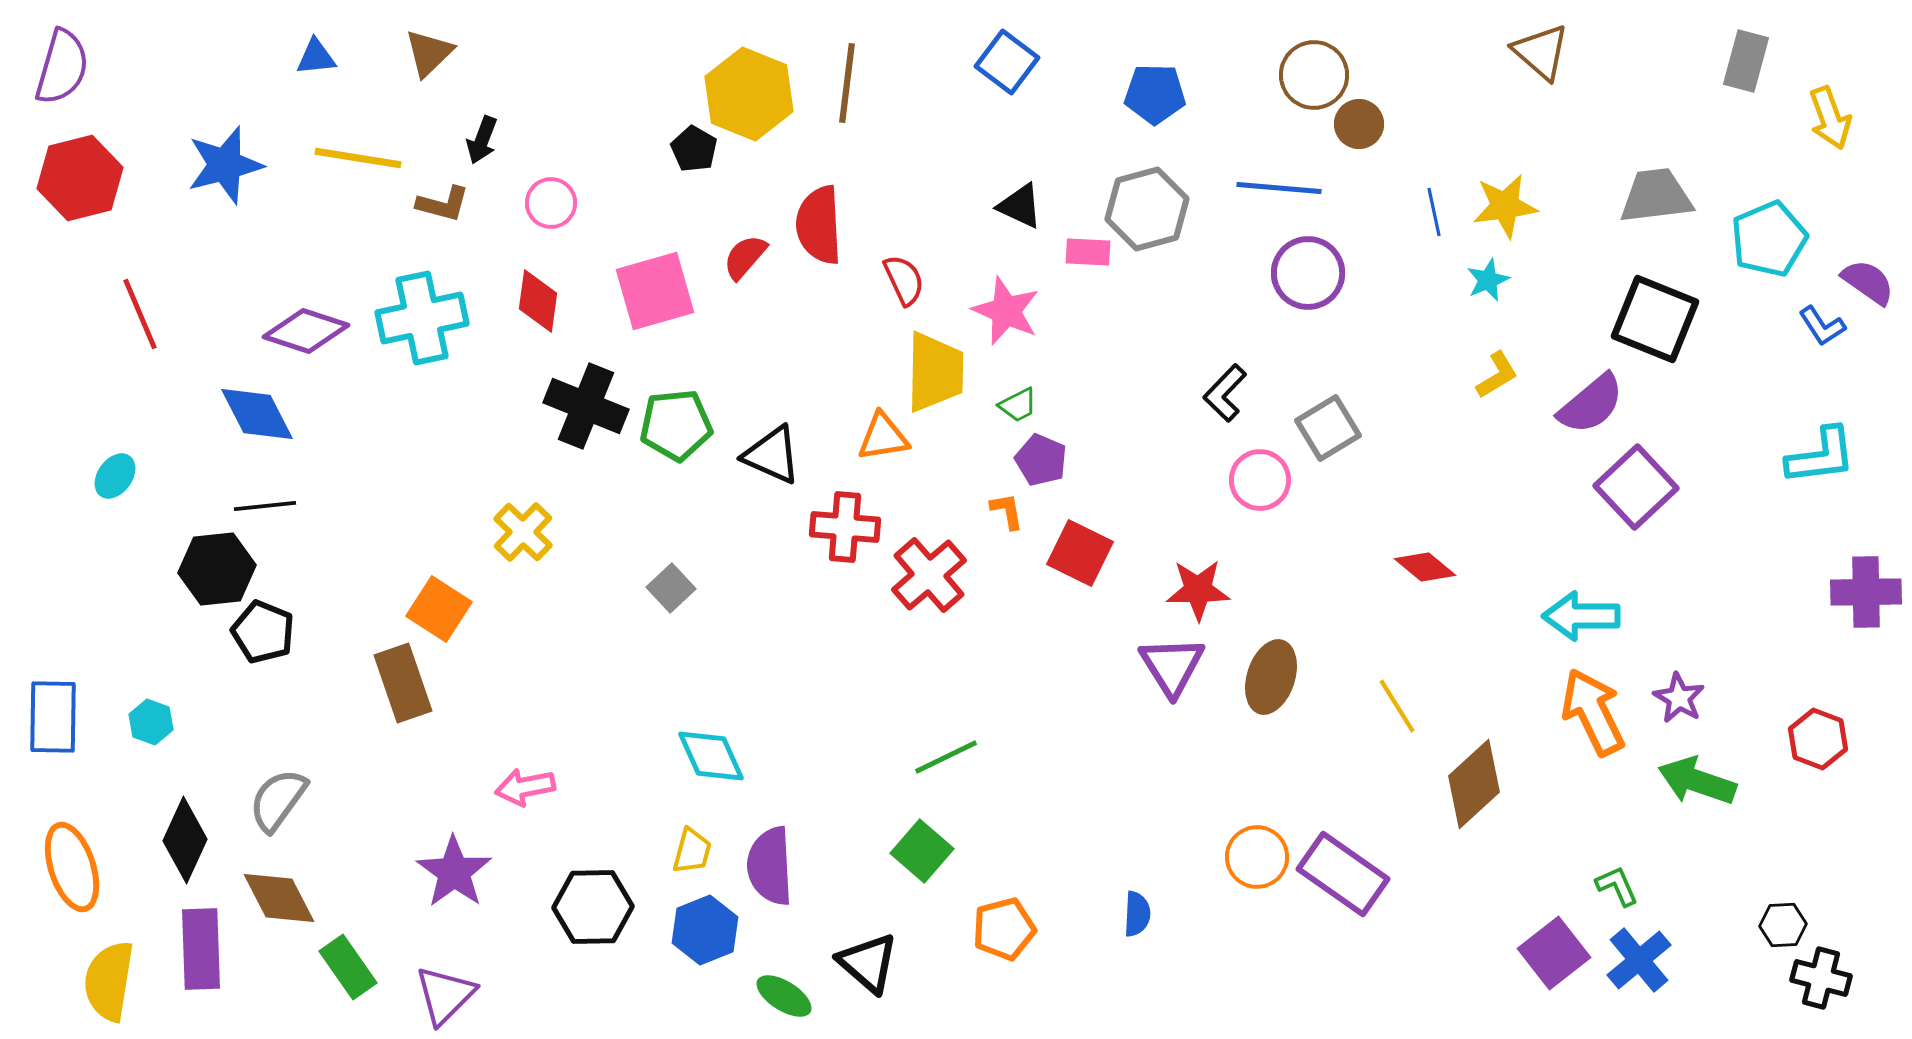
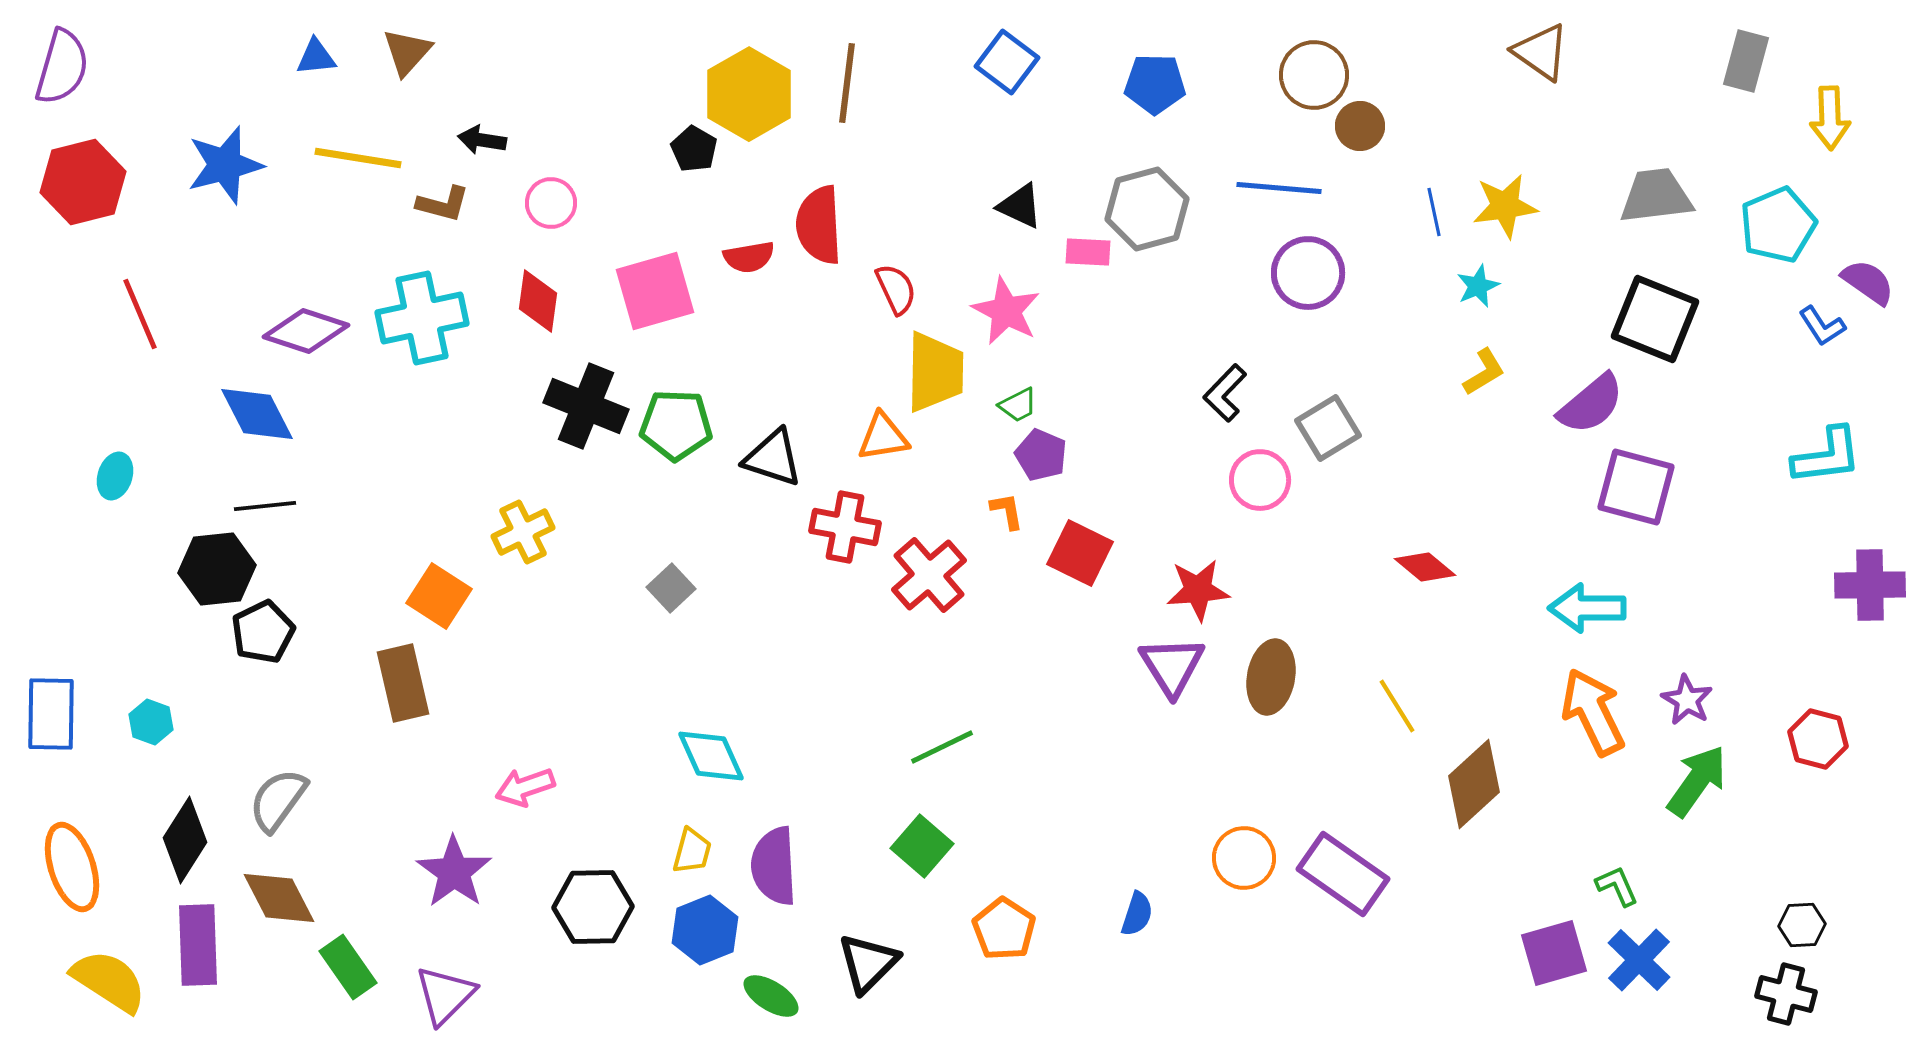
brown triangle at (1541, 52): rotated 6 degrees counterclockwise
brown triangle at (429, 53): moved 22 px left, 1 px up; rotated 4 degrees counterclockwise
yellow hexagon at (749, 94): rotated 8 degrees clockwise
blue pentagon at (1155, 94): moved 10 px up
yellow arrow at (1830, 118): rotated 18 degrees clockwise
brown circle at (1359, 124): moved 1 px right, 2 px down
black arrow at (482, 140): rotated 78 degrees clockwise
red hexagon at (80, 178): moved 3 px right, 4 px down
cyan pentagon at (1769, 239): moved 9 px right, 14 px up
red semicircle at (745, 257): moved 4 px right; rotated 141 degrees counterclockwise
red semicircle at (904, 280): moved 8 px left, 9 px down
cyan star at (1488, 280): moved 10 px left, 6 px down
pink star at (1006, 311): rotated 4 degrees clockwise
yellow L-shape at (1497, 375): moved 13 px left, 3 px up
green pentagon at (676, 425): rotated 8 degrees clockwise
black triangle at (772, 455): moved 1 px right, 3 px down; rotated 6 degrees counterclockwise
cyan L-shape at (1821, 456): moved 6 px right
purple pentagon at (1041, 460): moved 5 px up
cyan ellipse at (115, 476): rotated 18 degrees counterclockwise
purple square at (1636, 487): rotated 32 degrees counterclockwise
red cross at (845, 527): rotated 6 degrees clockwise
yellow cross at (523, 532): rotated 20 degrees clockwise
red star at (1198, 590): rotated 4 degrees counterclockwise
purple cross at (1866, 592): moved 4 px right, 7 px up
orange square at (439, 609): moved 13 px up
cyan arrow at (1581, 616): moved 6 px right, 8 px up
black pentagon at (263, 632): rotated 24 degrees clockwise
brown ellipse at (1271, 677): rotated 8 degrees counterclockwise
brown rectangle at (403, 683): rotated 6 degrees clockwise
purple star at (1679, 698): moved 8 px right, 2 px down
blue rectangle at (53, 717): moved 2 px left, 3 px up
red hexagon at (1818, 739): rotated 6 degrees counterclockwise
green line at (946, 757): moved 4 px left, 10 px up
green arrow at (1697, 781): rotated 106 degrees clockwise
pink arrow at (525, 787): rotated 8 degrees counterclockwise
black diamond at (185, 840): rotated 8 degrees clockwise
green square at (922, 851): moved 5 px up
orange circle at (1257, 857): moved 13 px left, 1 px down
purple semicircle at (770, 866): moved 4 px right
blue semicircle at (1137, 914): rotated 15 degrees clockwise
black hexagon at (1783, 925): moved 19 px right
orange pentagon at (1004, 929): rotated 24 degrees counterclockwise
purple rectangle at (201, 949): moved 3 px left, 4 px up
purple square at (1554, 953): rotated 22 degrees clockwise
blue cross at (1639, 960): rotated 6 degrees counterclockwise
black triangle at (868, 963): rotated 34 degrees clockwise
black cross at (1821, 978): moved 35 px left, 16 px down
yellow semicircle at (109, 981): rotated 114 degrees clockwise
green ellipse at (784, 996): moved 13 px left
